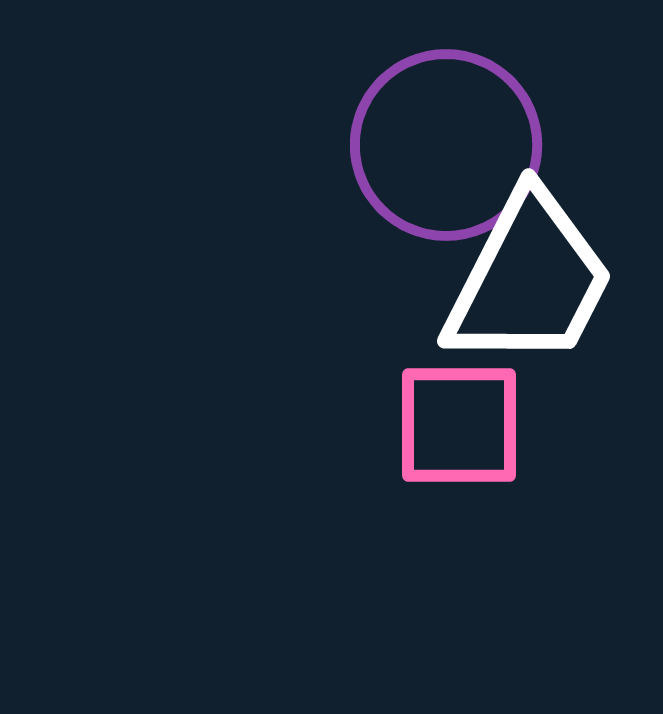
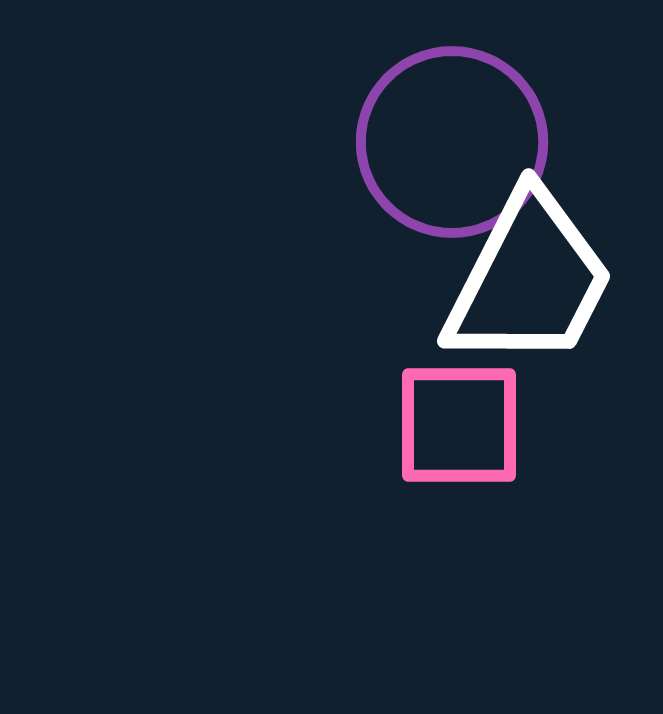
purple circle: moved 6 px right, 3 px up
